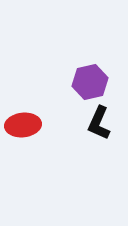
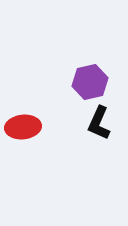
red ellipse: moved 2 px down
